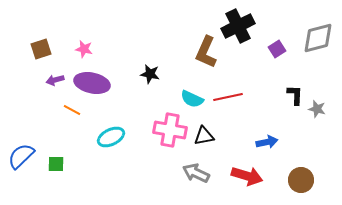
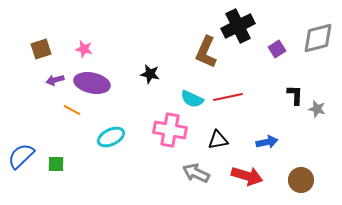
black triangle: moved 14 px right, 4 px down
